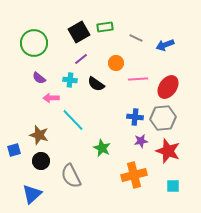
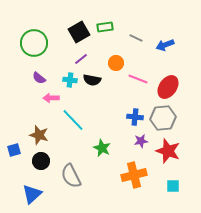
pink line: rotated 24 degrees clockwise
black semicircle: moved 4 px left, 4 px up; rotated 24 degrees counterclockwise
